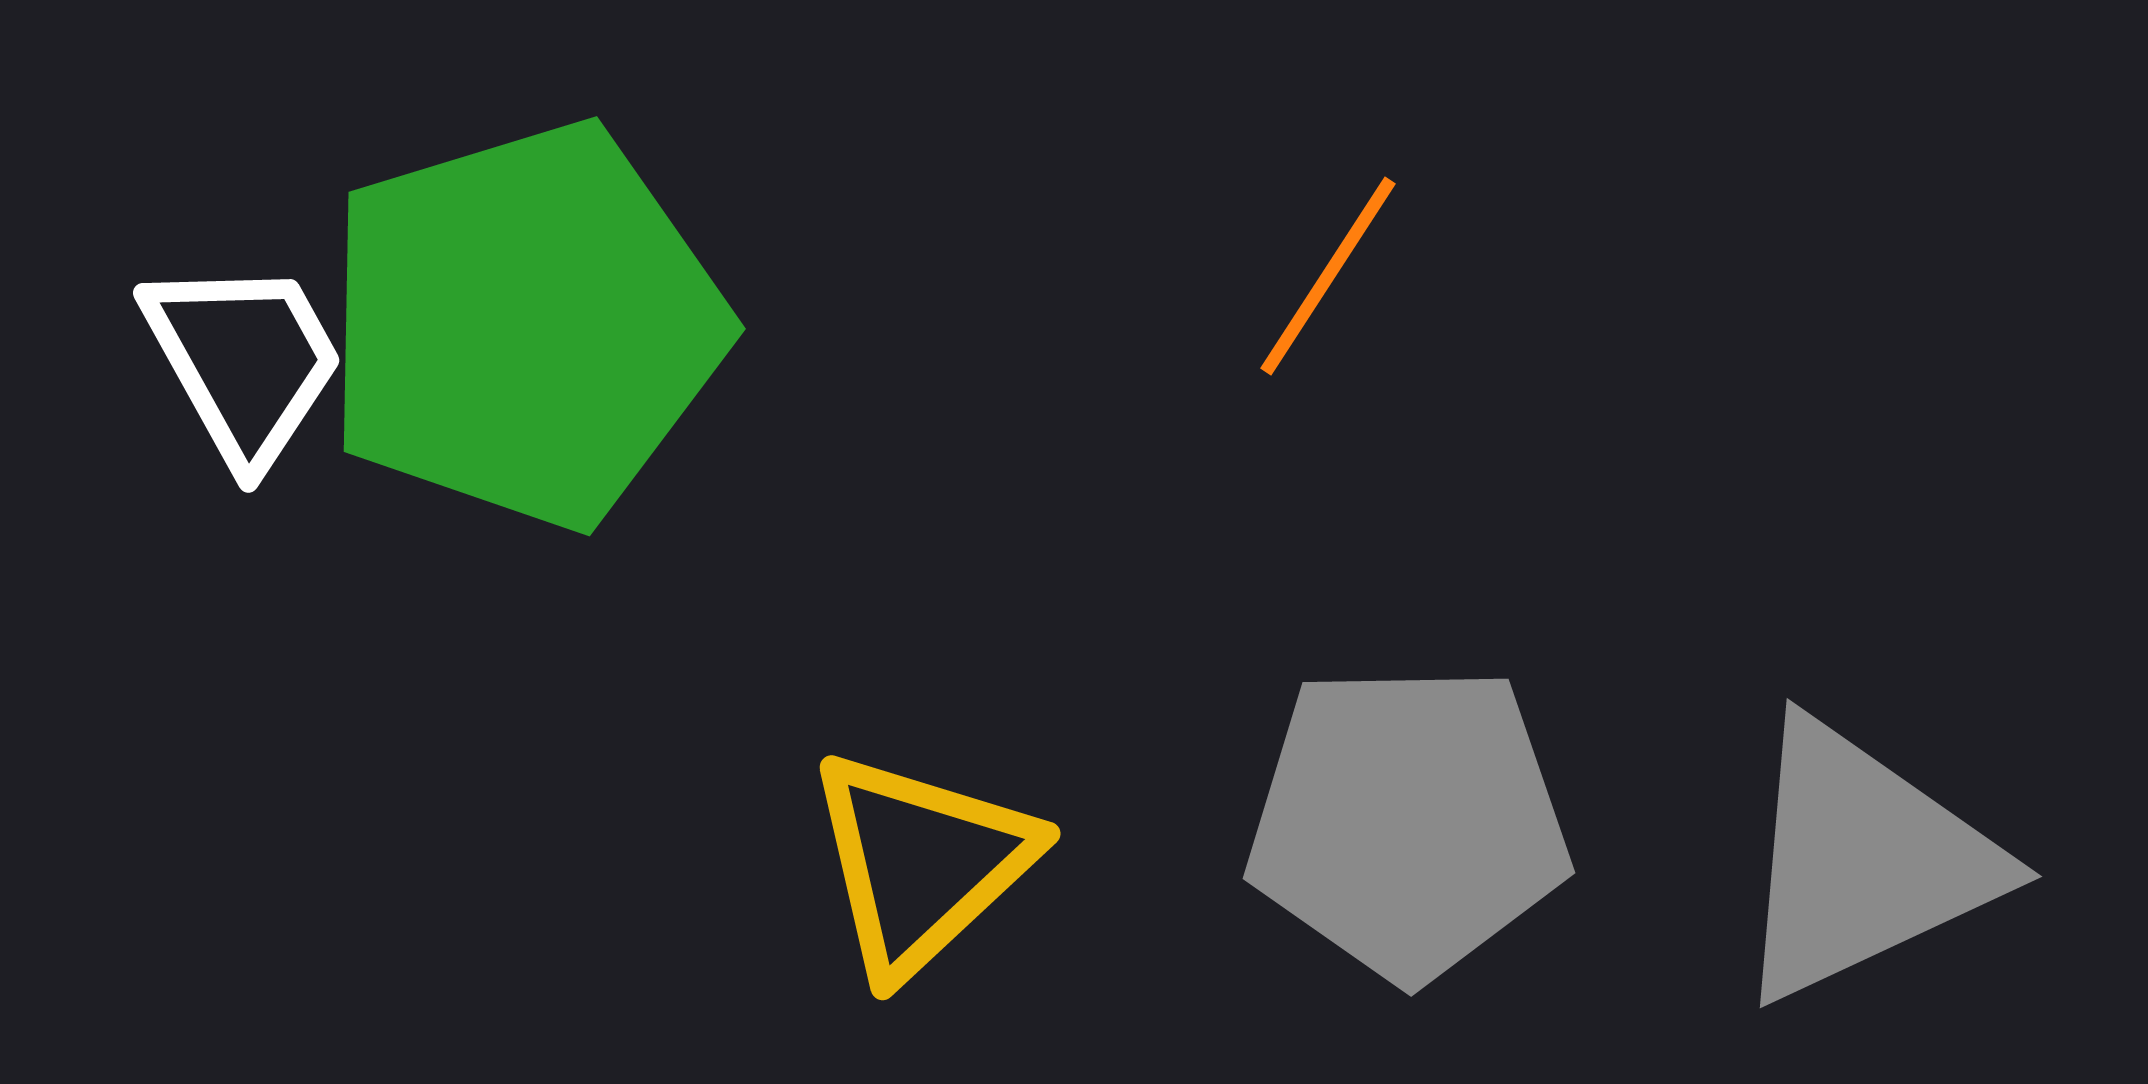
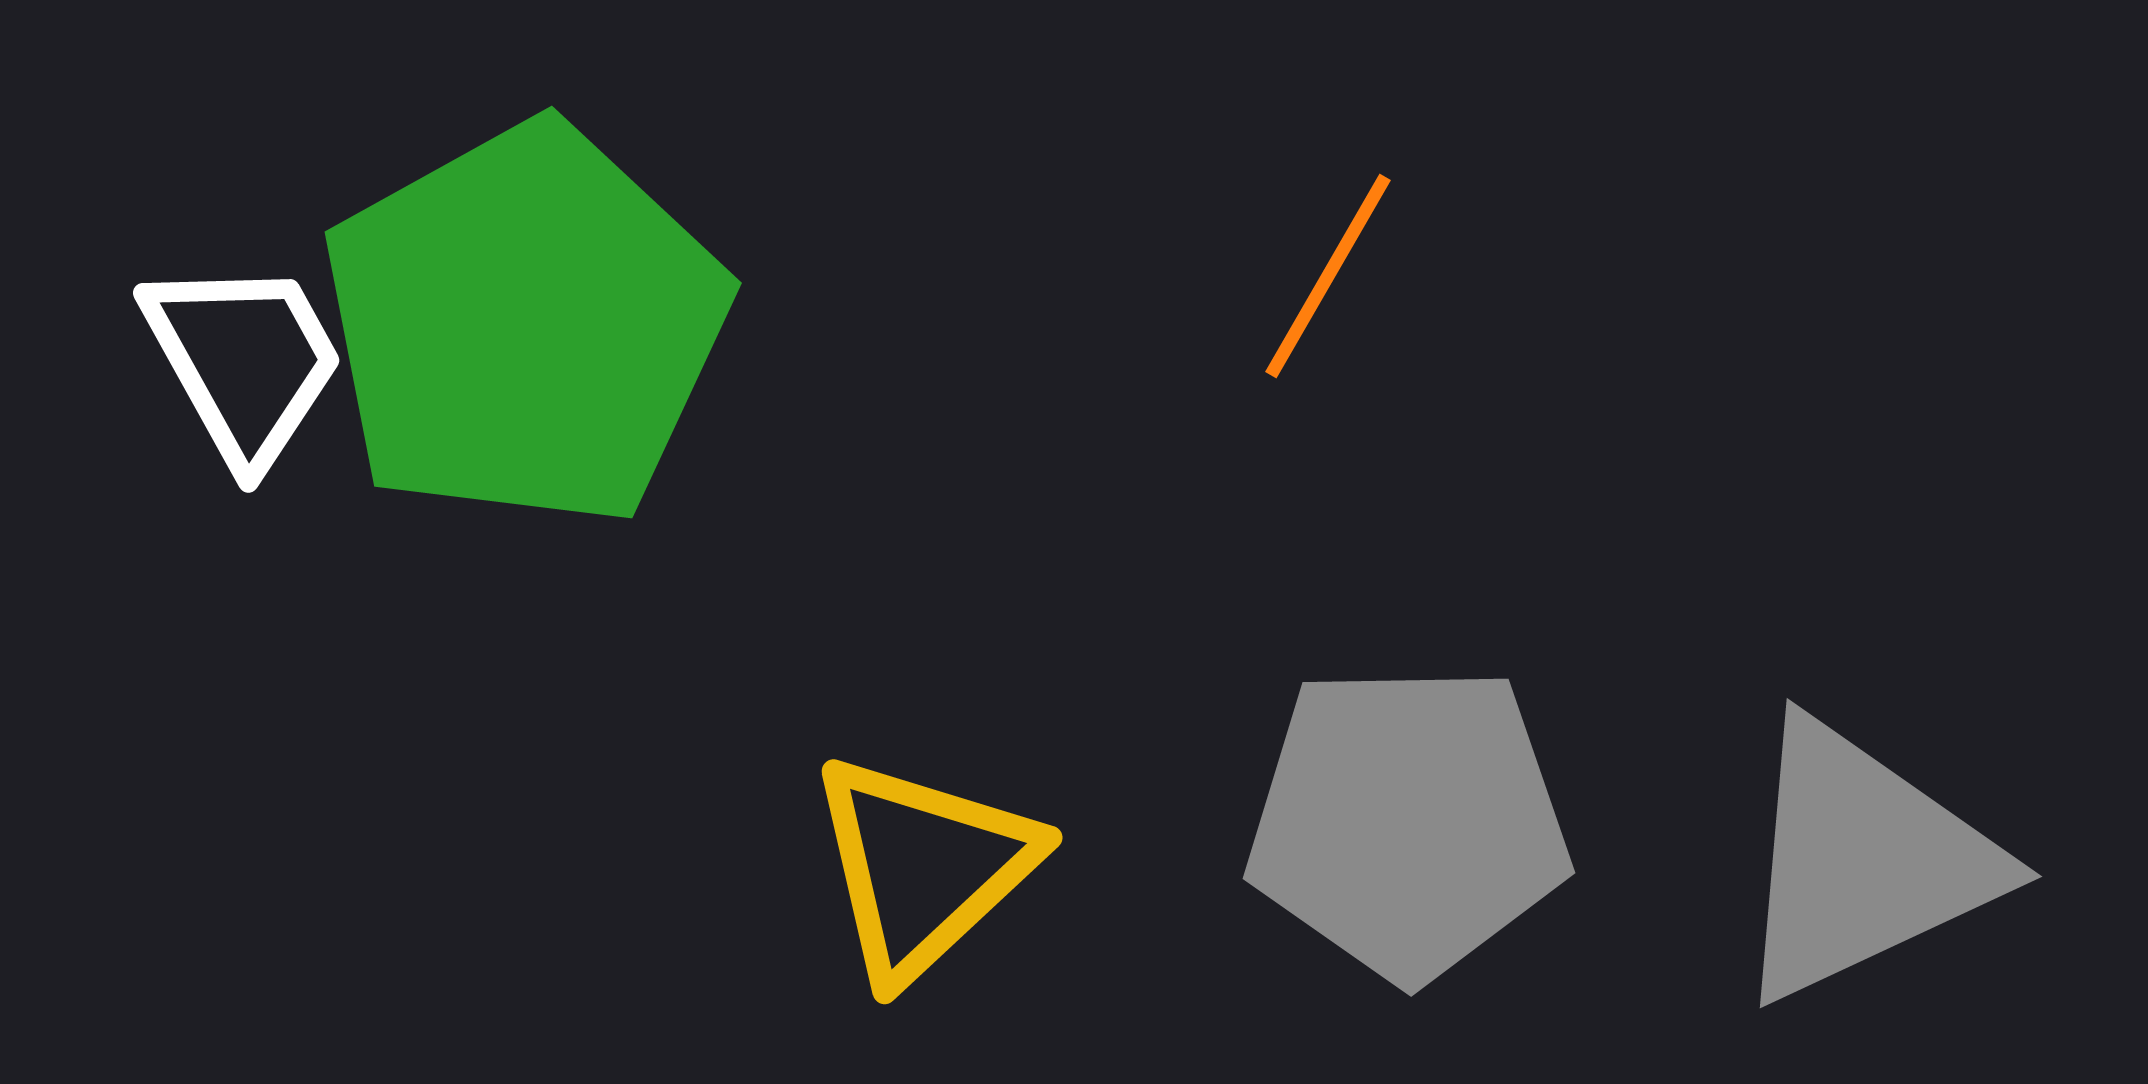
orange line: rotated 3 degrees counterclockwise
green pentagon: rotated 12 degrees counterclockwise
yellow triangle: moved 2 px right, 4 px down
